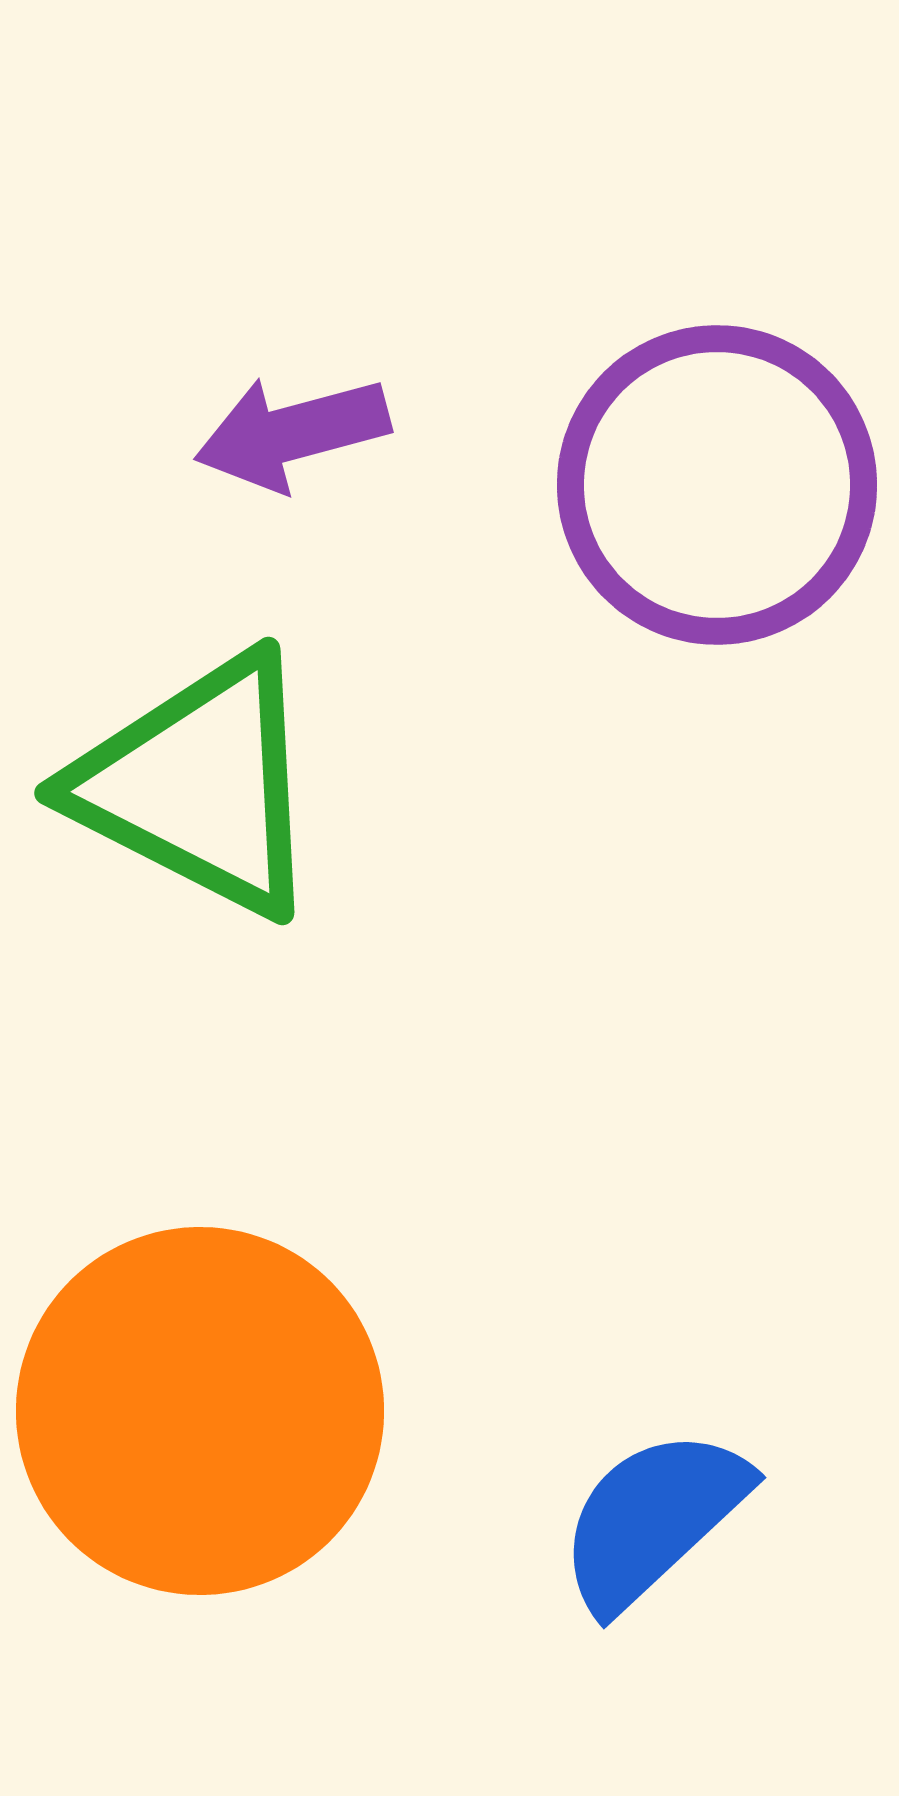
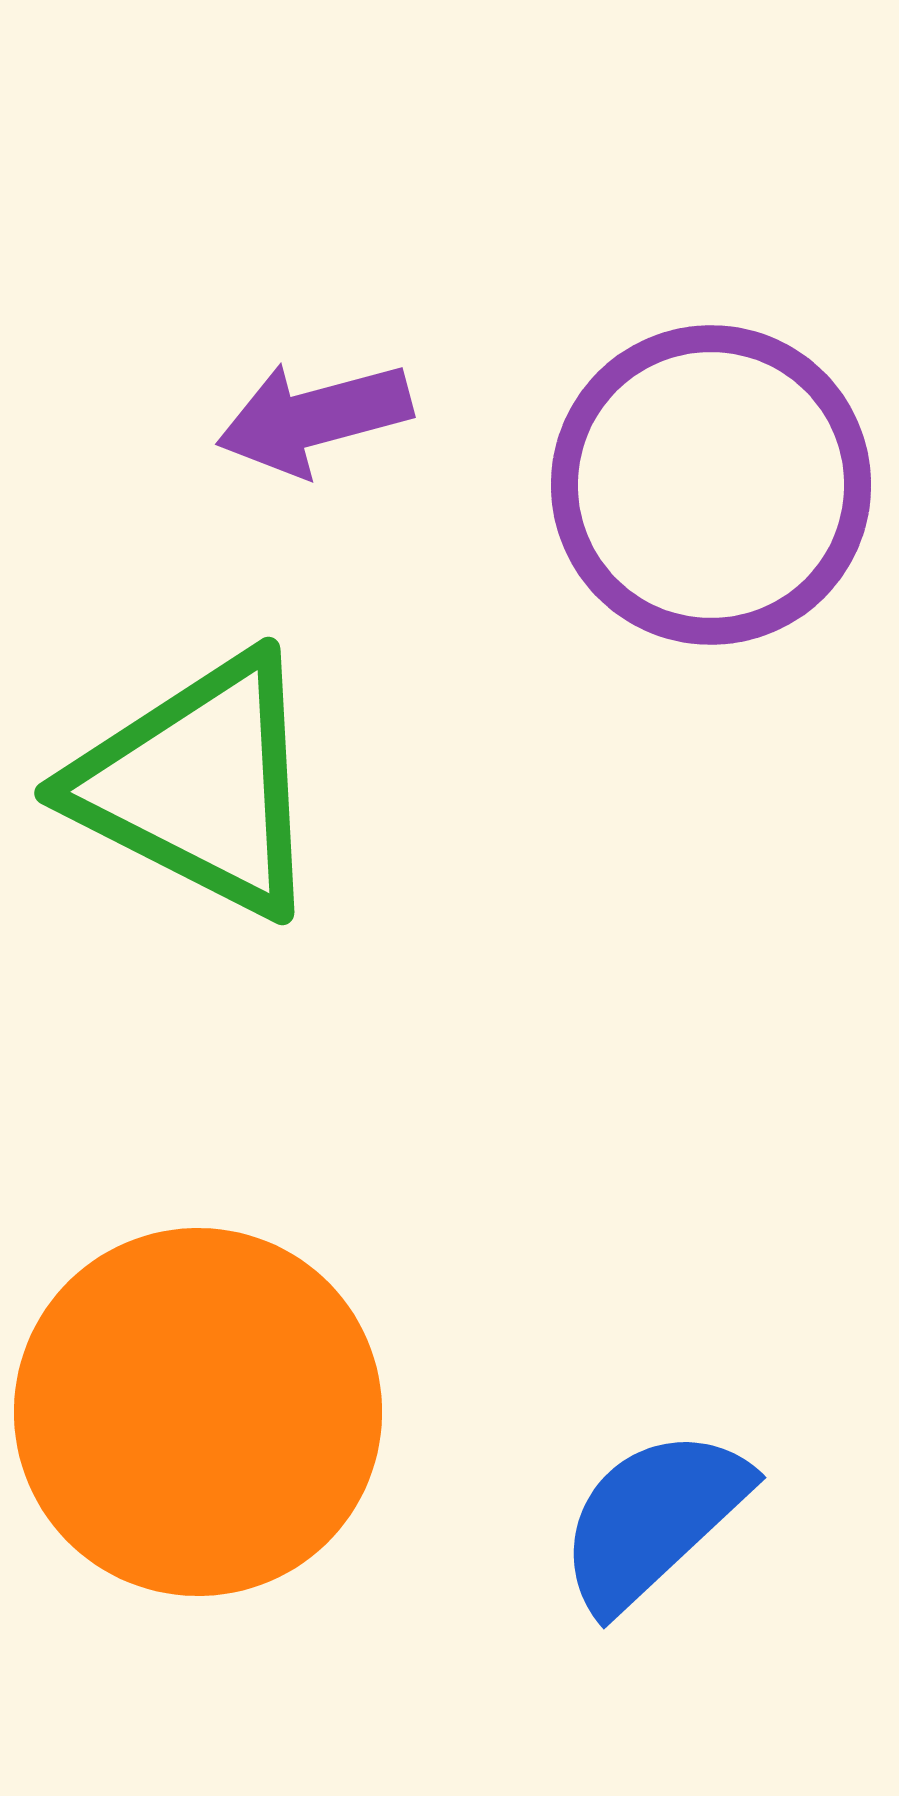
purple arrow: moved 22 px right, 15 px up
purple circle: moved 6 px left
orange circle: moved 2 px left, 1 px down
